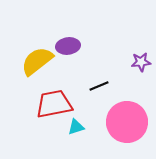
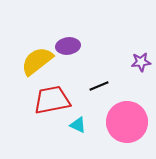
red trapezoid: moved 2 px left, 4 px up
cyan triangle: moved 2 px right, 2 px up; rotated 42 degrees clockwise
